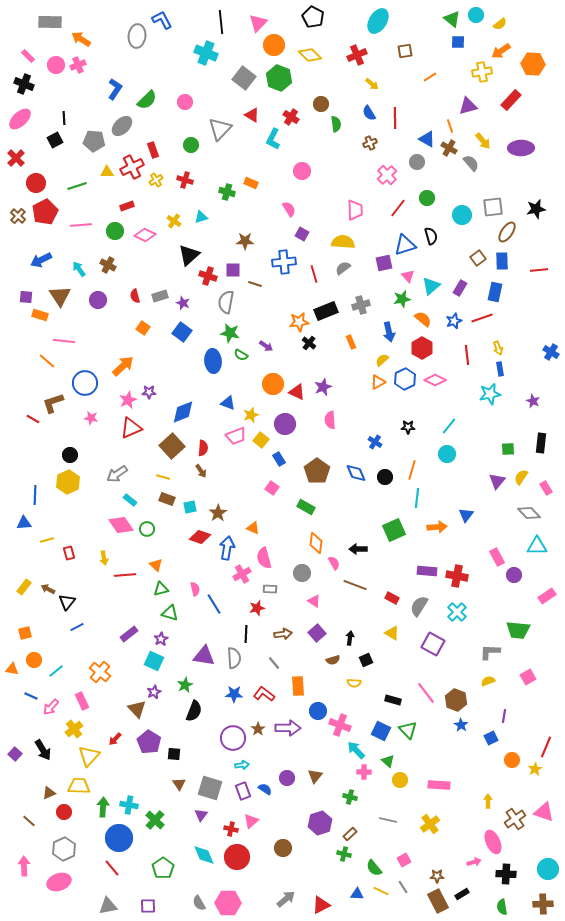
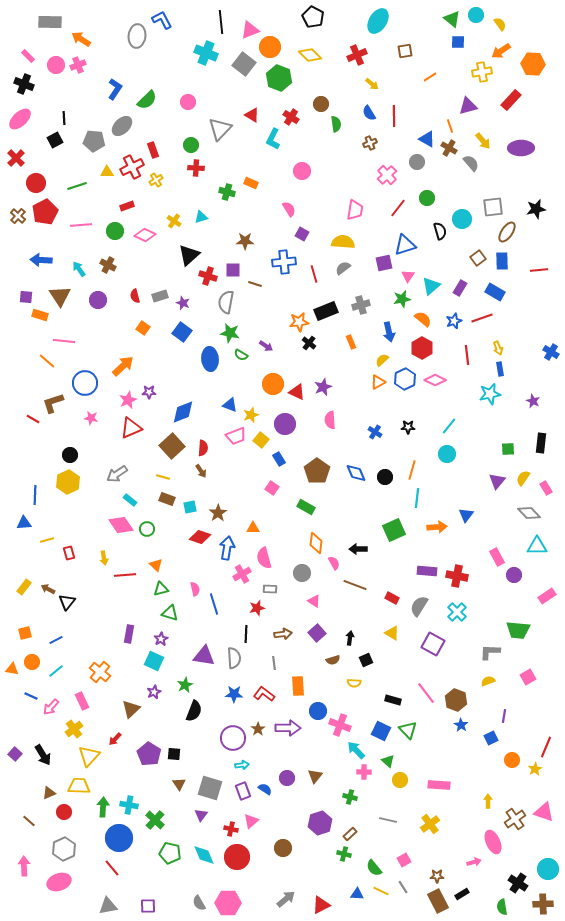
pink triangle at (258, 23): moved 8 px left, 7 px down; rotated 24 degrees clockwise
yellow semicircle at (500, 24): rotated 88 degrees counterclockwise
orange circle at (274, 45): moved 4 px left, 2 px down
gray square at (244, 78): moved 14 px up
pink circle at (185, 102): moved 3 px right
red line at (395, 118): moved 1 px left, 2 px up
red cross at (185, 180): moved 11 px right, 12 px up; rotated 14 degrees counterclockwise
pink trapezoid at (355, 210): rotated 10 degrees clockwise
cyan circle at (462, 215): moved 4 px down
black semicircle at (431, 236): moved 9 px right, 5 px up
blue arrow at (41, 260): rotated 30 degrees clockwise
pink triangle at (408, 276): rotated 16 degrees clockwise
blue rectangle at (495, 292): rotated 72 degrees counterclockwise
blue ellipse at (213, 361): moved 3 px left, 2 px up
blue triangle at (228, 403): moved 2 px right, 2 px down
blue cross at (375, 442): moved 10 px up
yellow semicircle at (521, 477): moved 2 px right, 1 px down
orange triangle at (253, 528): rotated 24 degrees counterclockwise
blue line at (214, 604): rotated 15 degrees clockwise
blue line at (77, 627): moved 21 px left, 13 px down
purple rectangle at (129, 634): rotated 42 degrees counterclockwise
orange circle at (34, 660): moved 2 px left, 2 px down
gray line at (274, 663): rotated 32 degrees clockwise
brown triangle at (137, 709): moved 6 px left; rotated 30 degrees clockwise
purple pentagon at (149, 742): moved 12 px down
black arrow at (43, 750): moved 5 px down
green pentagon at (163, 868): moved 7 px right, 15 px up; rotated 25 degrees counterclockwise
black cross at (506, 874): moved 12 px right, 9 px down; rotated 30 degrees clockwise
